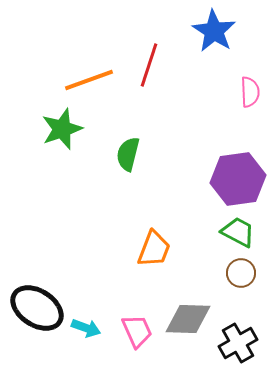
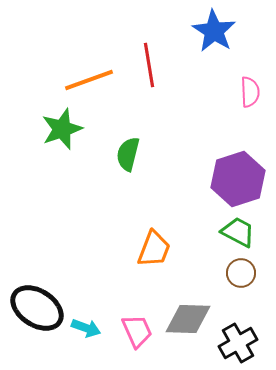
red line: rotated 27 degrees counterclockwise
purple hexagon: rotated 10 degrees counterclockwise
